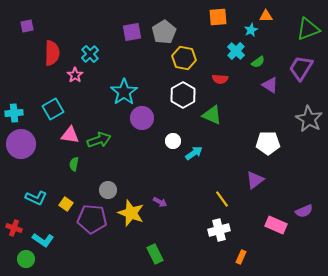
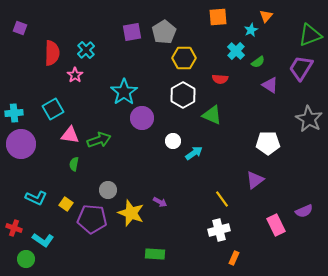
orange triangle at (266, 16): rotated 48 degrees counterclockwise
purple square at (27, 26): moved 7 px left, 2 px down; rotated 32 degrees clockwise
green triangle at (308, 29): moved 2 px right, 6 px down
cyan cross at (90, 54): moved 4 px left, 4 px up
yellow hexagon at (184, 58): rotated 10 degrees counterclockwise
pink rectangle at (276, 225): rotated 40 degrees clockwise
green rectangle at (155, 254): rotated 60 degrees counterclockwise
orange rectangle at (241, 257): moved 7 px left, 1 px down
